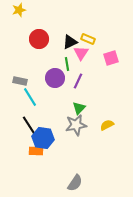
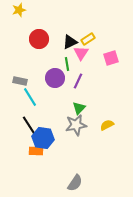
yellow rectangle: rotated 56 degrees counterclockwise
